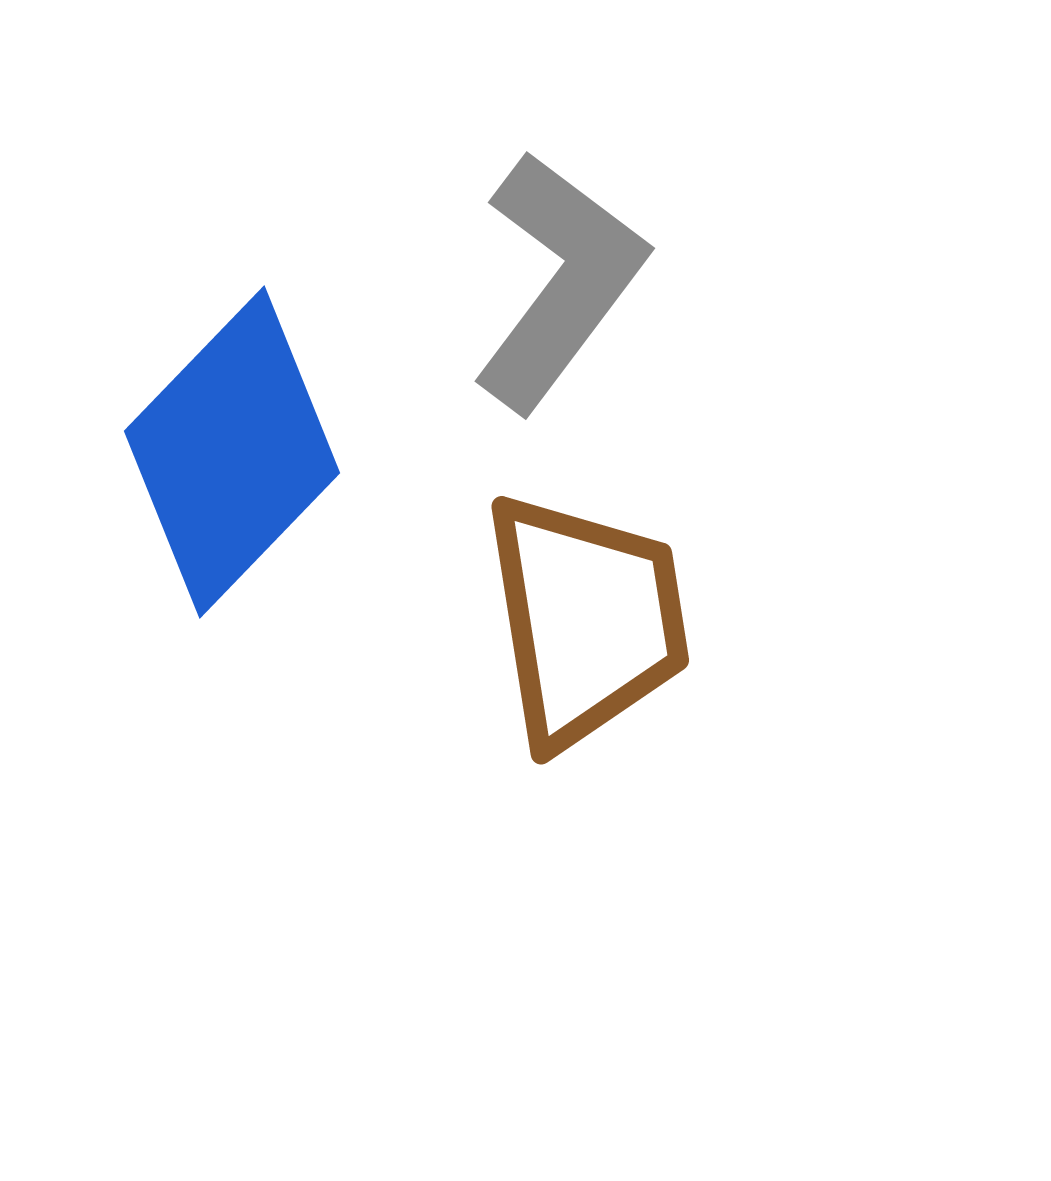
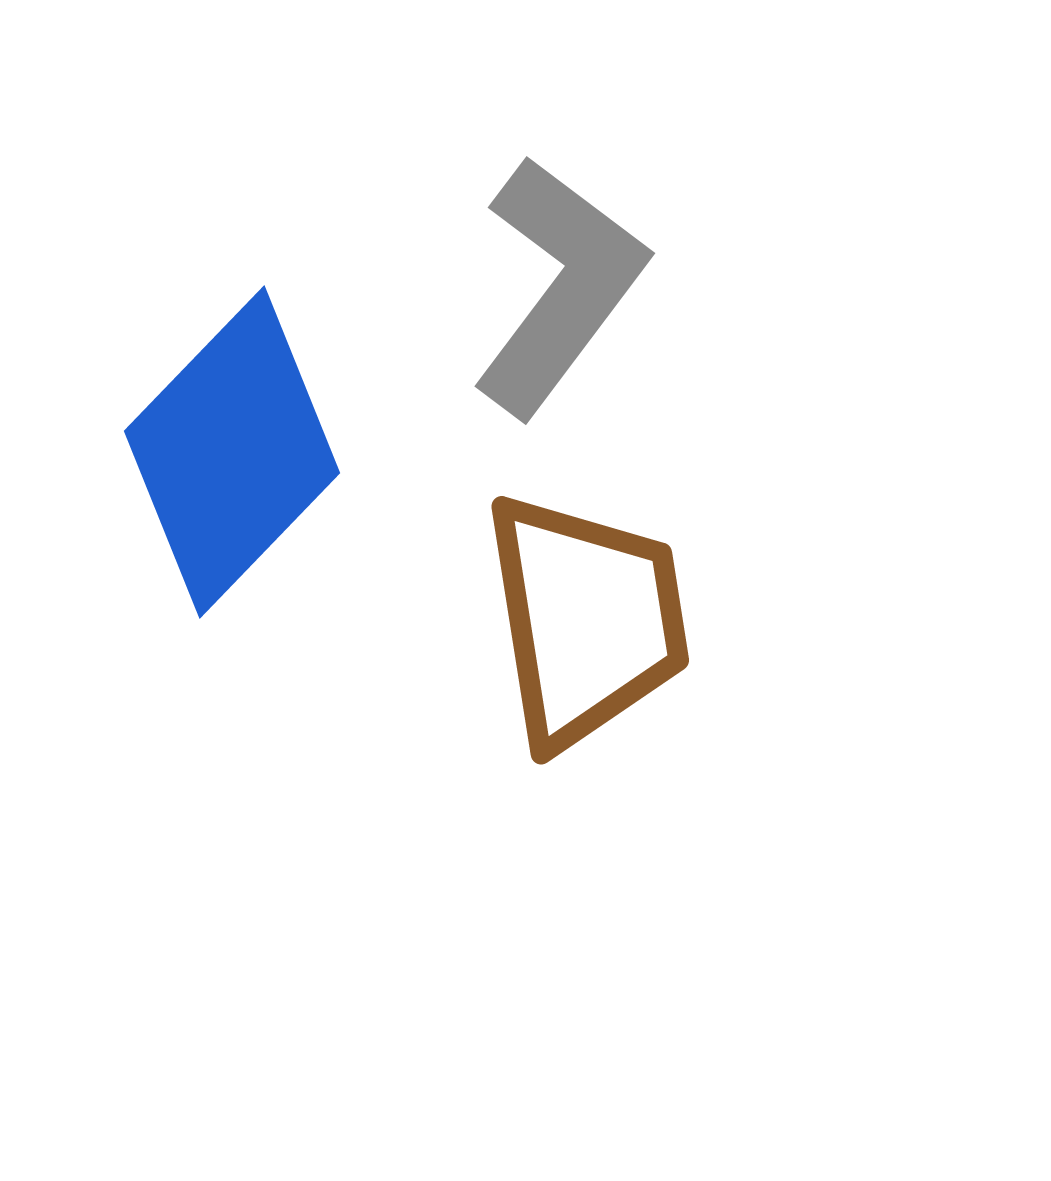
gray L-shape: moved 5 px down
